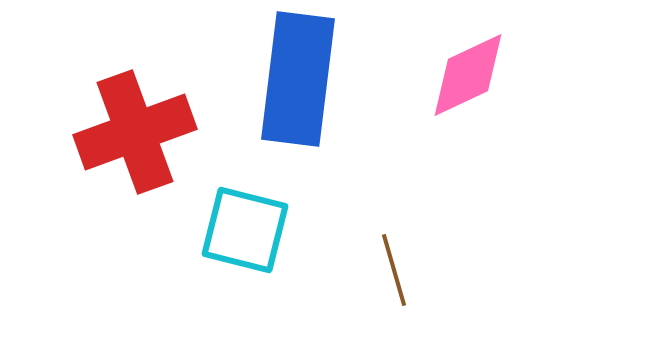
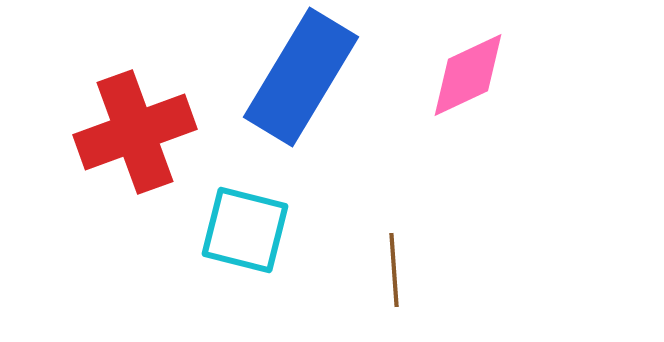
blue rectangle: moved 3 px right, 2 px up; rotated 24 degrees clockwise
brown line: rotated 12 degrees clockwise
